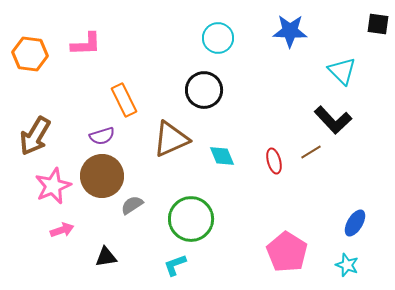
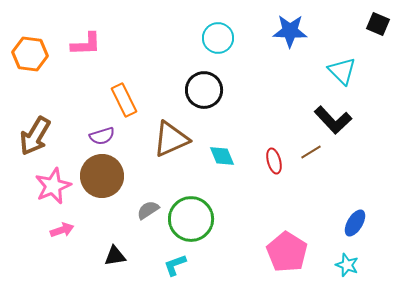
black square: rotated 15 degrees clockwise
gray semicircle: moved 16 px right, 5 px down
black triangle: moved 9 px right, 1 px up
